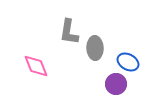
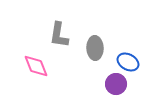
gray L-shape: moved 10 px left, 3 px down
